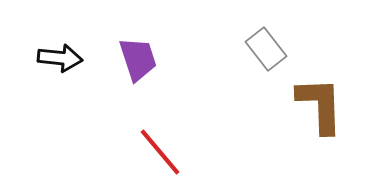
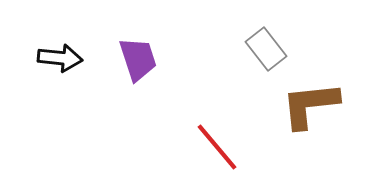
brown L-shape: moved 10 px left; rotated 94 degrees counterclockwise
red line: moved 57 px right, 5 px up
